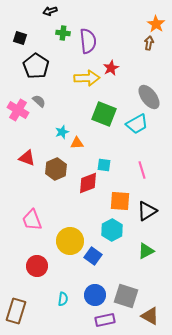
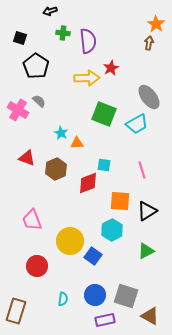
cyan star: moved 1 px left, 1 px down; rotated 24 degrees counterclockwise
